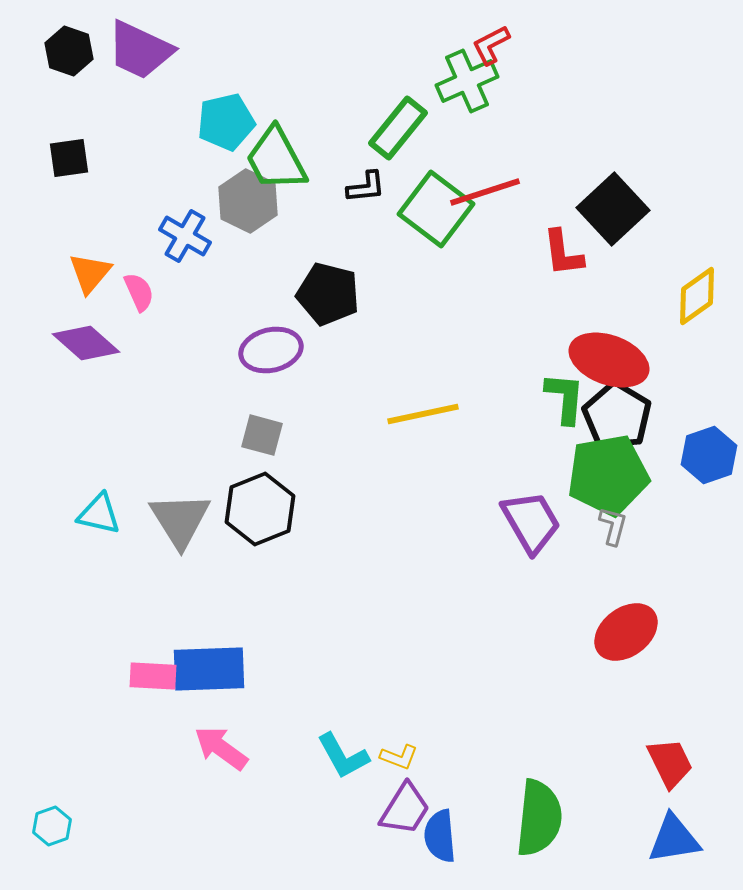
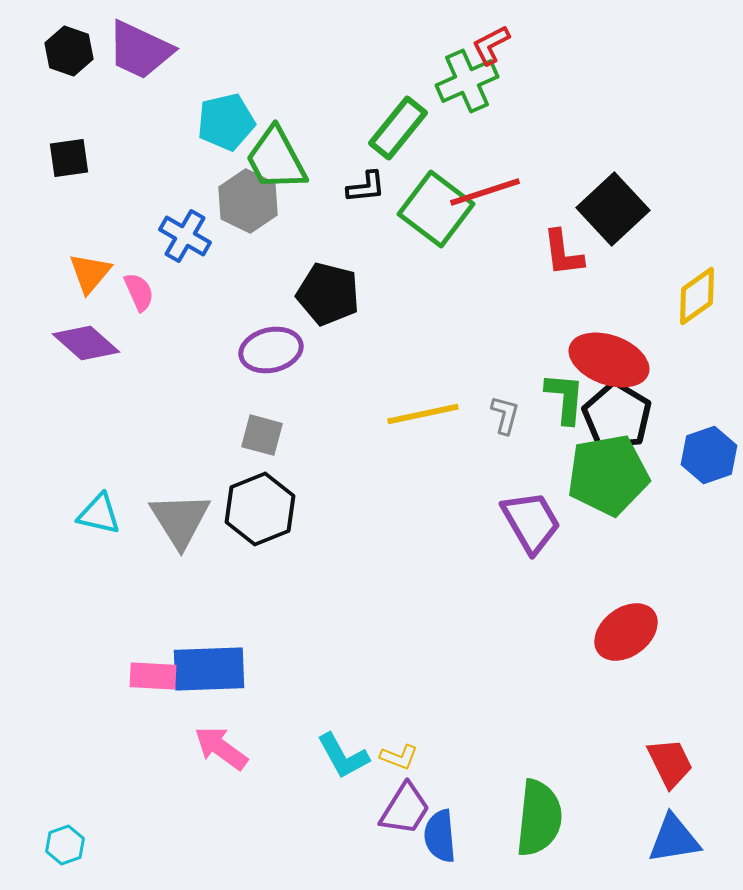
gray L-shape at (613, 526): moved 108 px left, 111 px up
cyan hexagon at (52, 826): moved 13 px right, 19 px down
